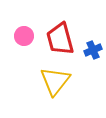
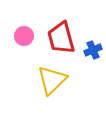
red trapezoid: moved 1 px right, 1 px up
yellow triangle: moved 3 px left, 1 px up; rotated 8 degrees clockwise
